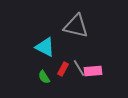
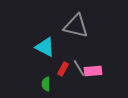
green semicircle: moved 2 px right, 7 px down; rotated 32 degrees clockwise
